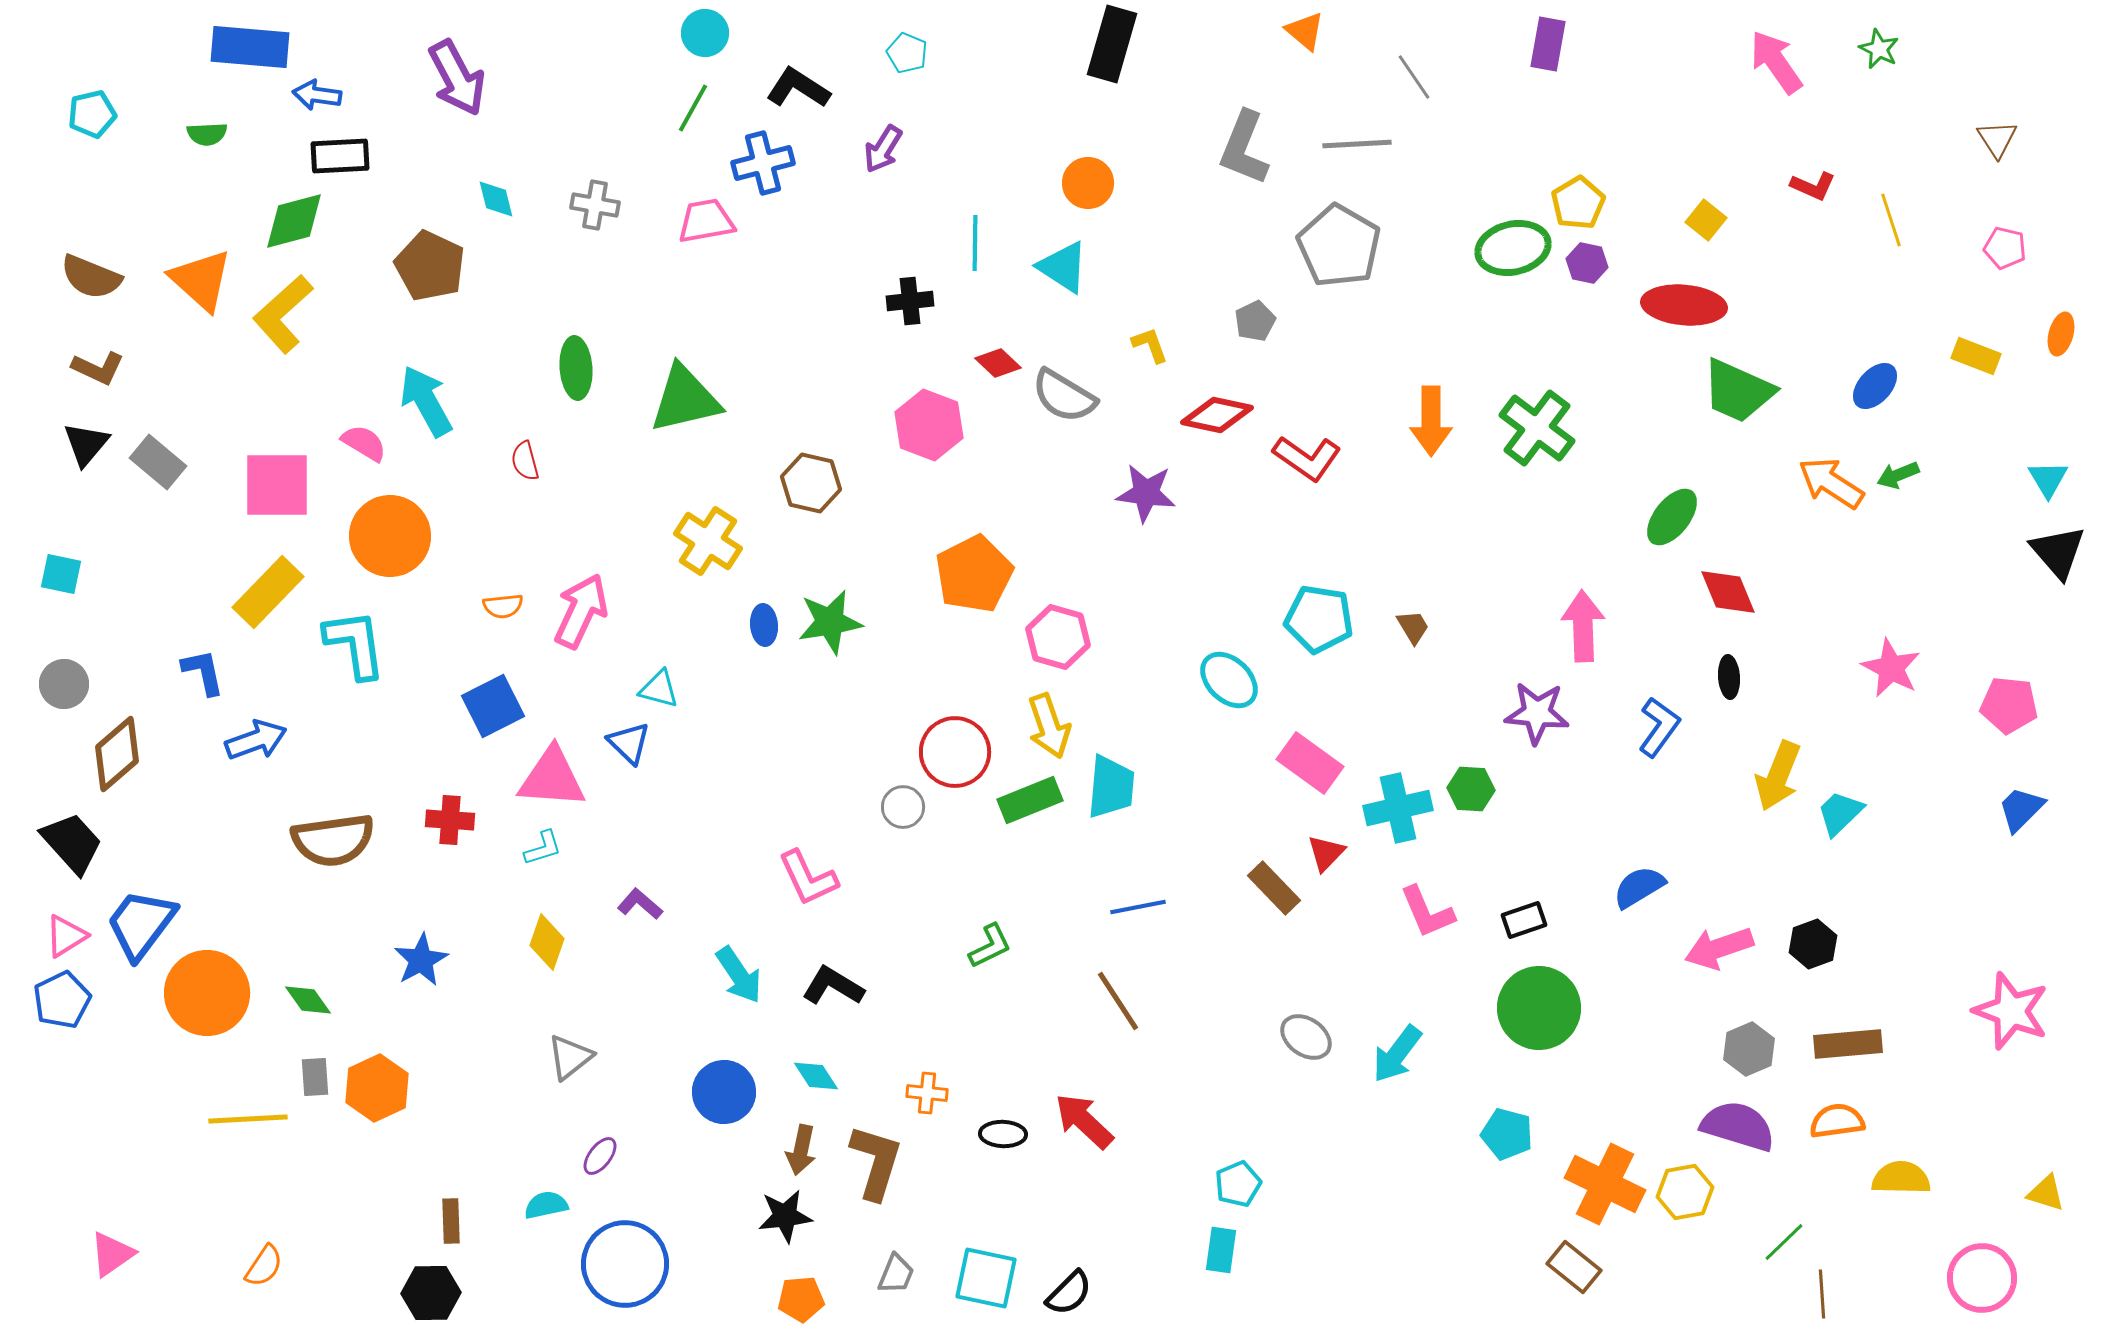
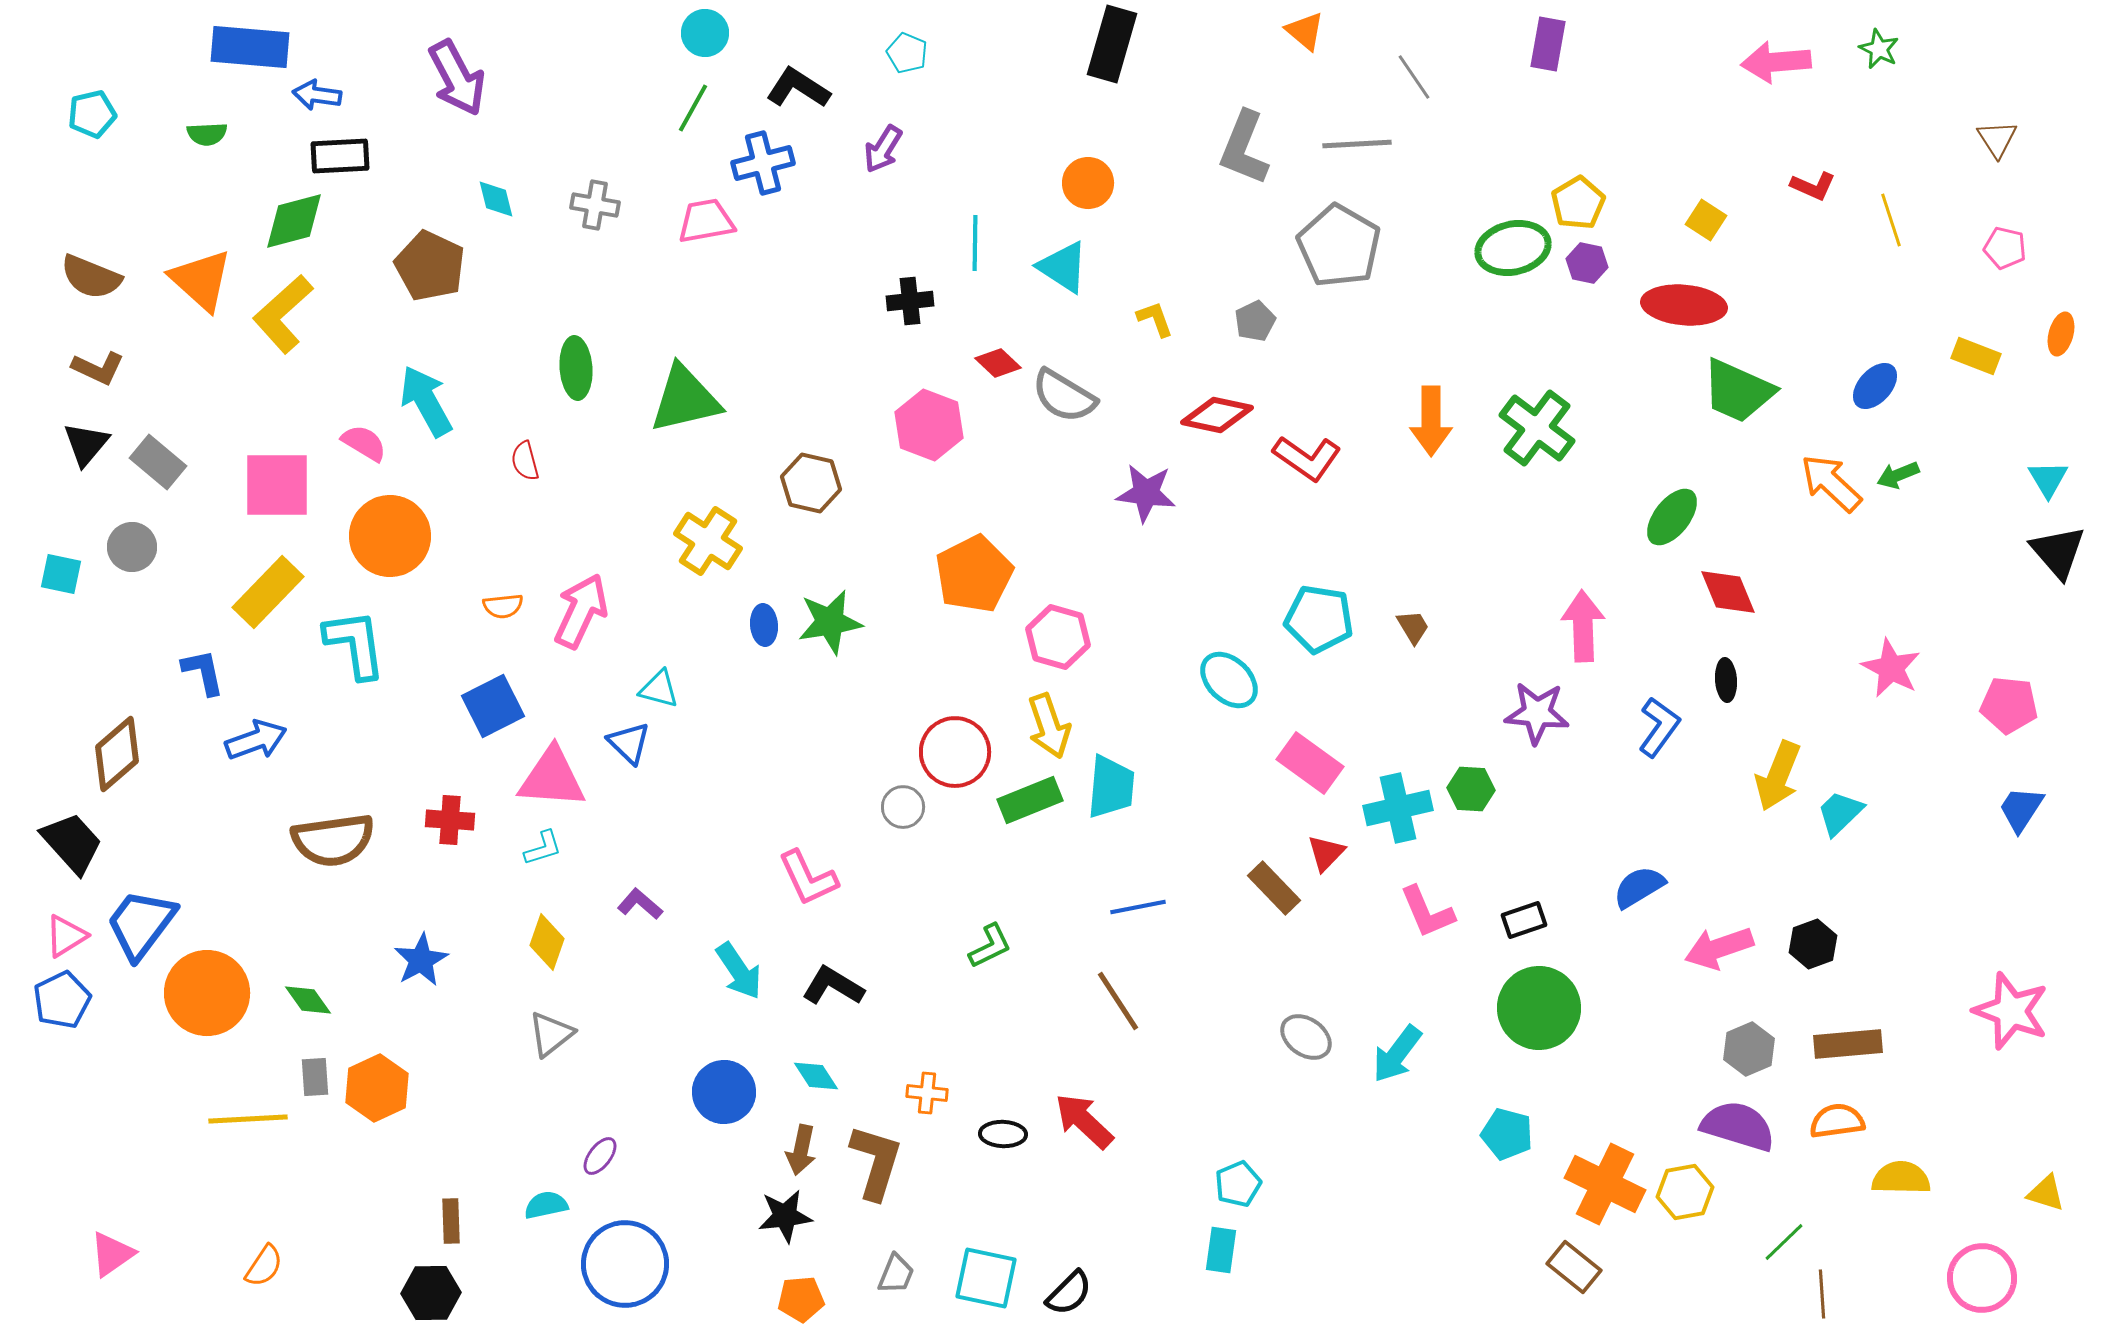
pink arrow at (1776, 62): rotated 60 degrees counterclockwise
yellow square at (1706, 220): rotated 6 degrees counterclockwise
yellow L-shape at (1150, 345): moved 5 px right, 26 px up
orange arrow at (1831, 483): rotated 10 degrees clockwise
black ellipse at (1729, 677): moved 3 px left, 3 px down
gray circle at (64, 684): moved 68 px right, 137 px up
blue trapezoid at (2021, 809): rotated 12 degrees counterclockwise
cyan arrow at (739, 975): moved 4 px up
gray triangle at (570, 1057): moved 19 px left, 23 px up
